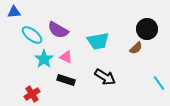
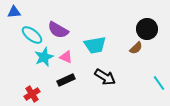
cyan trapezoid: moved 3 px left, 4 px down
cyan star: moved 2 px up; rotated 12 degrees clockwise
black rectangle: rotated 42 degrees counterclockwise
